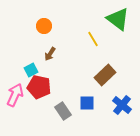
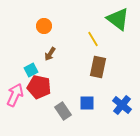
brown rectangle: moved 7 px left, 8 px up; rotated 35 degrees counterclockwise
